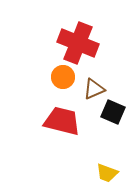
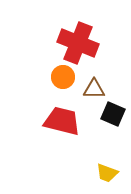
brown triangle: rotated 25 degrees clockwise
black square: moved 2 px down
